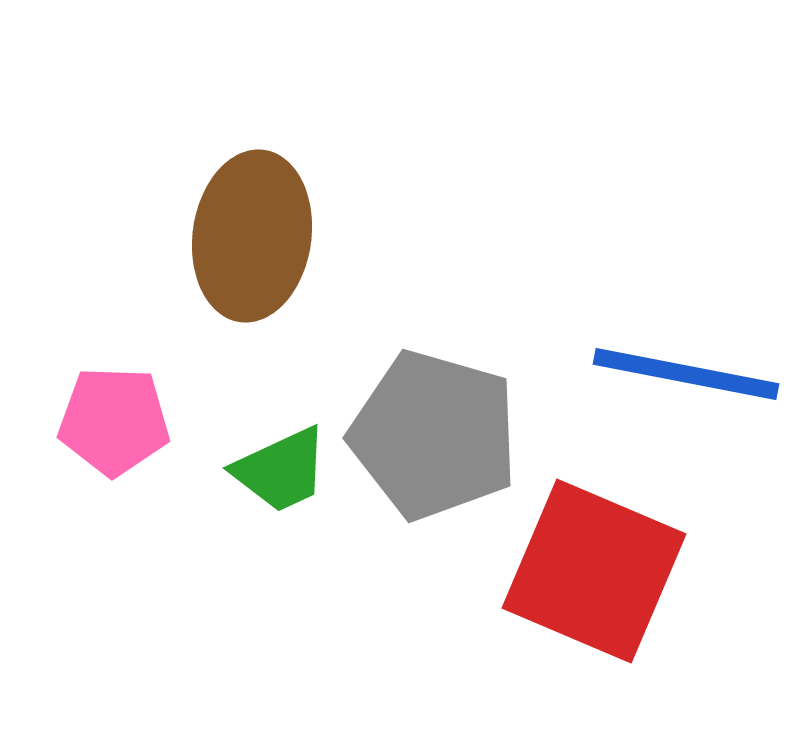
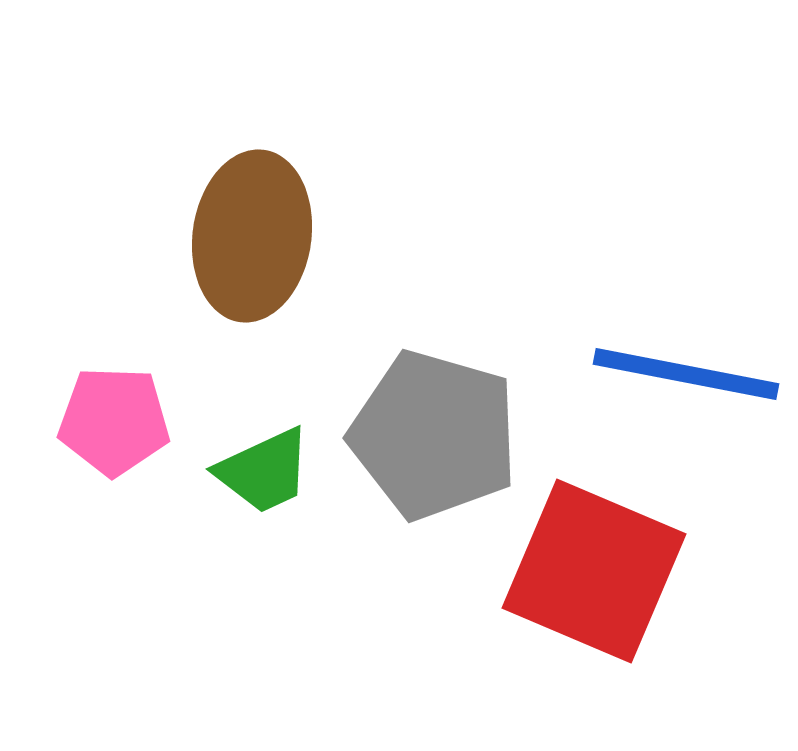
green trapezoid: moved 17 px left, 1 px down
